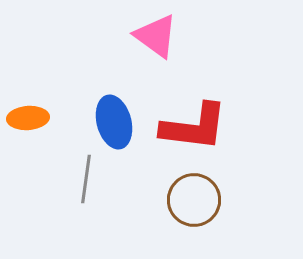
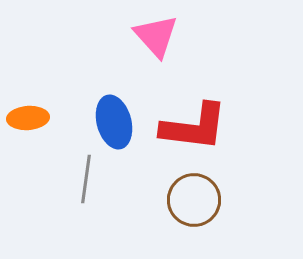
pink triangle: rotated 12 degrees clockwise
